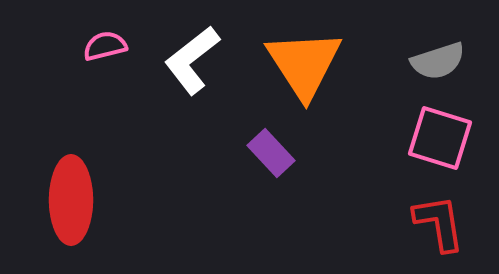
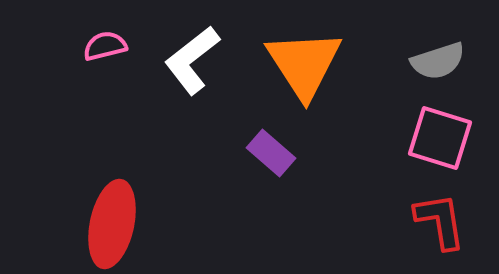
purple rectangle: rotated 6 degrees counterclockwise
red ellipse: moved 41 px right, 24 px down; rotated 12 degrees clockwise
red L-shape: moved 1 px right, 2 px up
